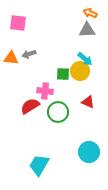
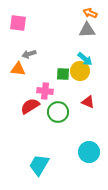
orange triangle: moved 7 px right, 11 px down
